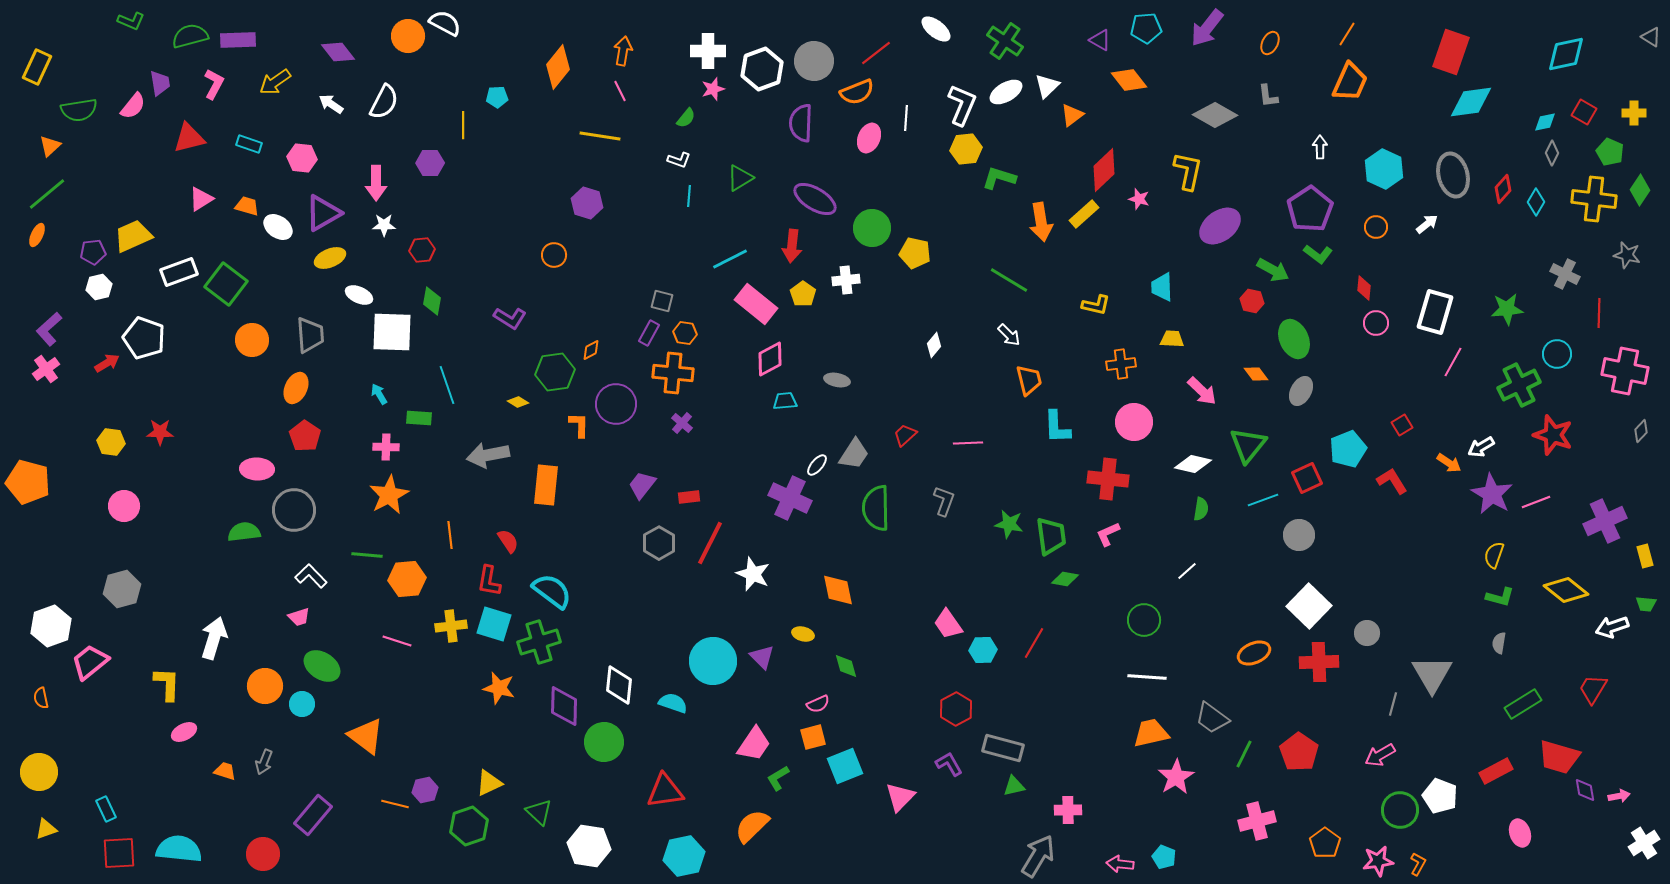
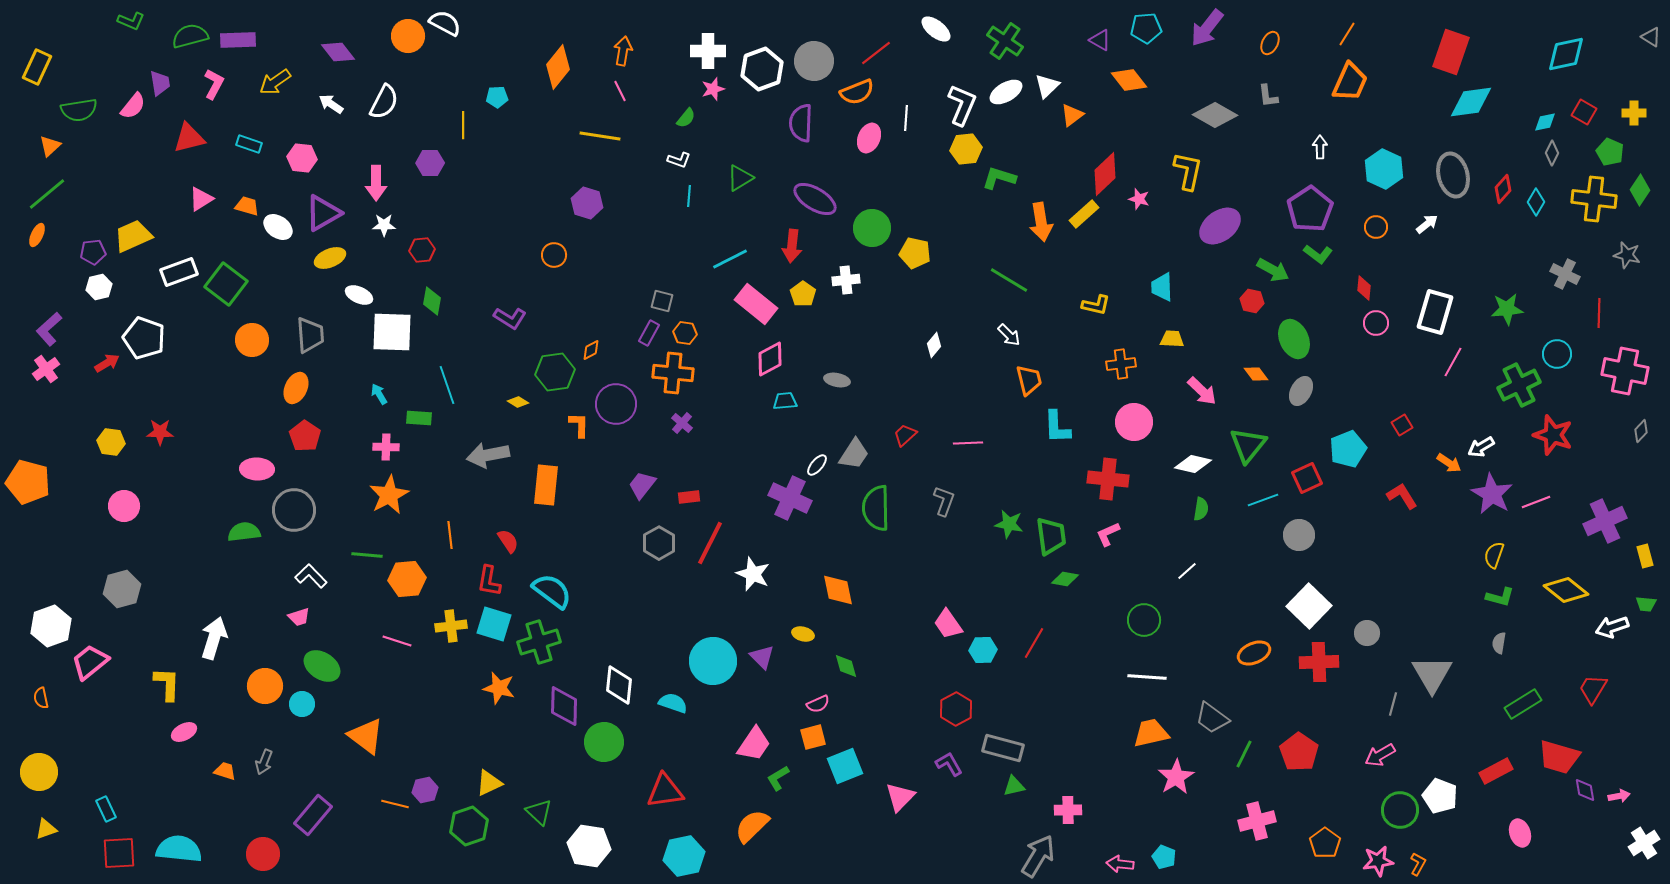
red diamond at (1104, 170): moved 1 px right, 4 px down
red L-shape at (1392, 481): moved 10 px right, 15 px down
